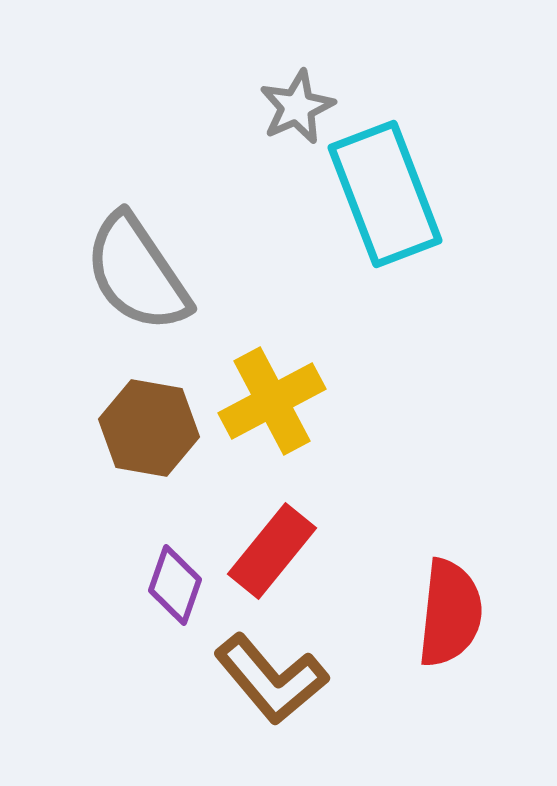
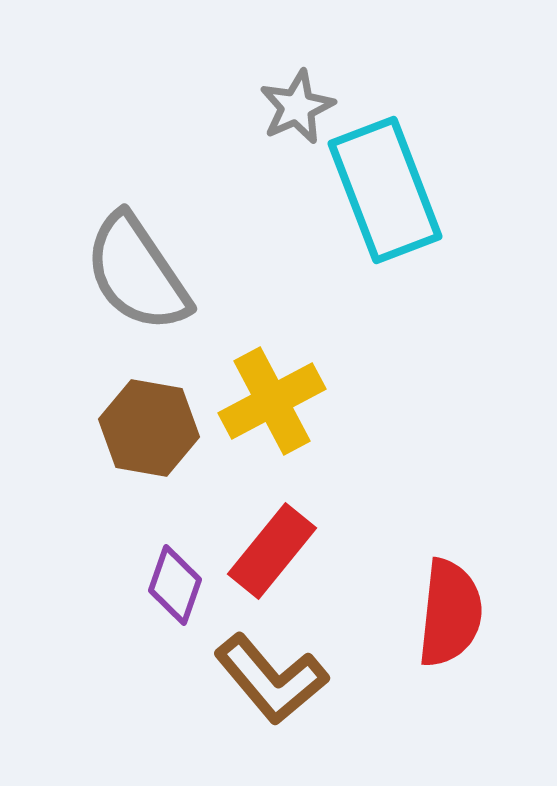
cyan rectangle: moved 4 px up
